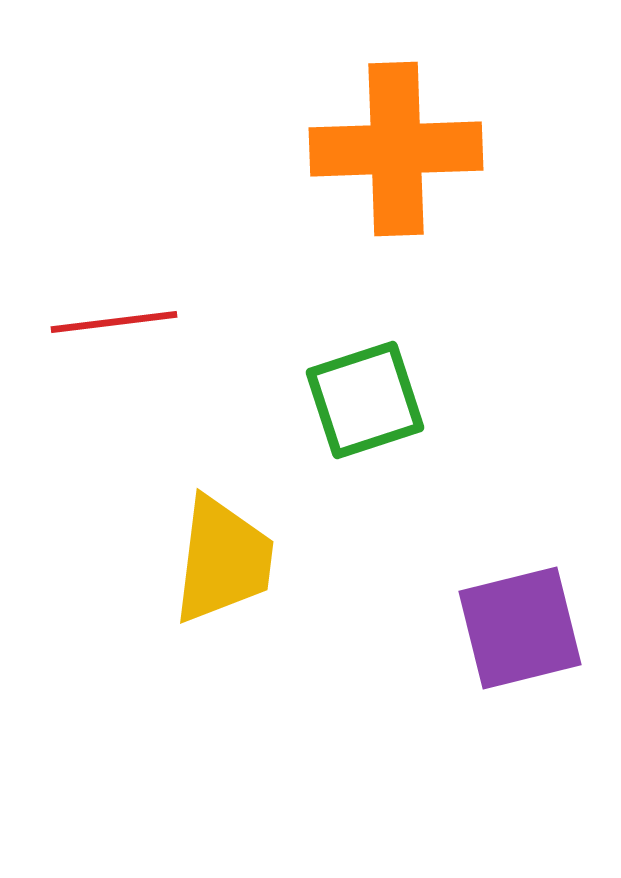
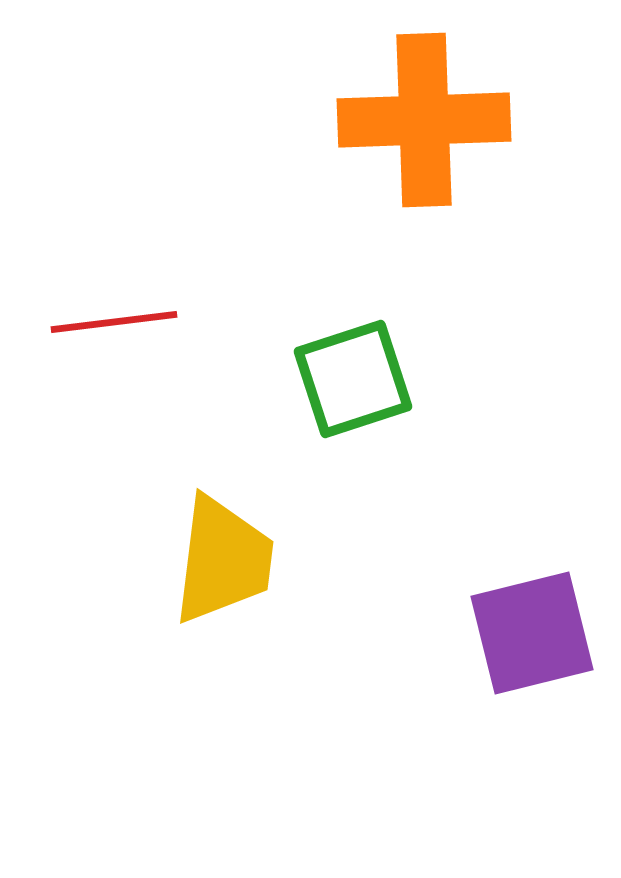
orange cross: moved 28 px right, 29 px up
green square: moved 12 px left, 21 px up
purple square: moved 12 px right, 5 px down
